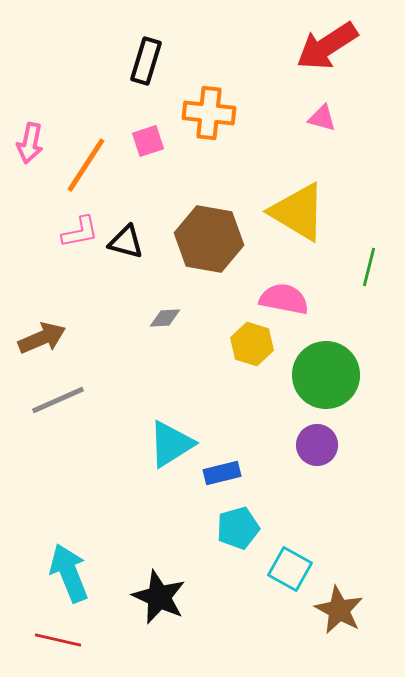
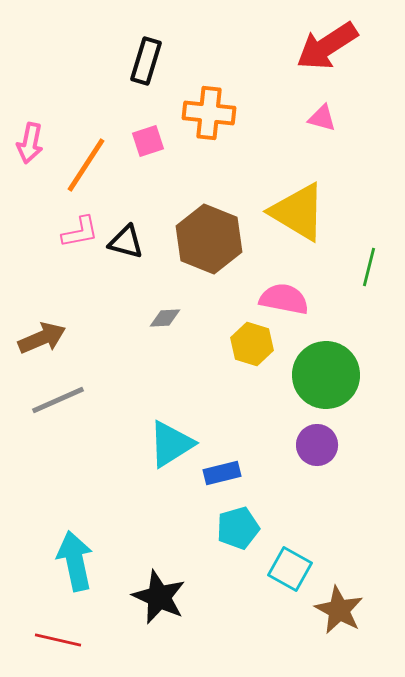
brown hexagon: rotated 12 degrees clockwise
cyan arrow: moved 6 px right, 12 px up; rotated 10 degrees clockwise
